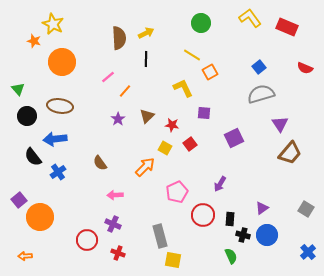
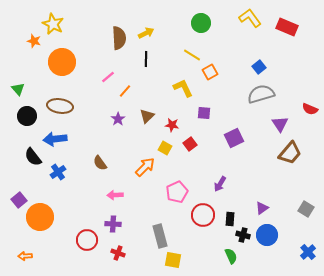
red semicircle at (305, 68): moved 5 px right, 41 px down
purple cross at (113, 224): rotated 21 degrees counterclockwise
